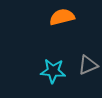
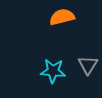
gray triangle: rotated 35 degrees counterclockwise
